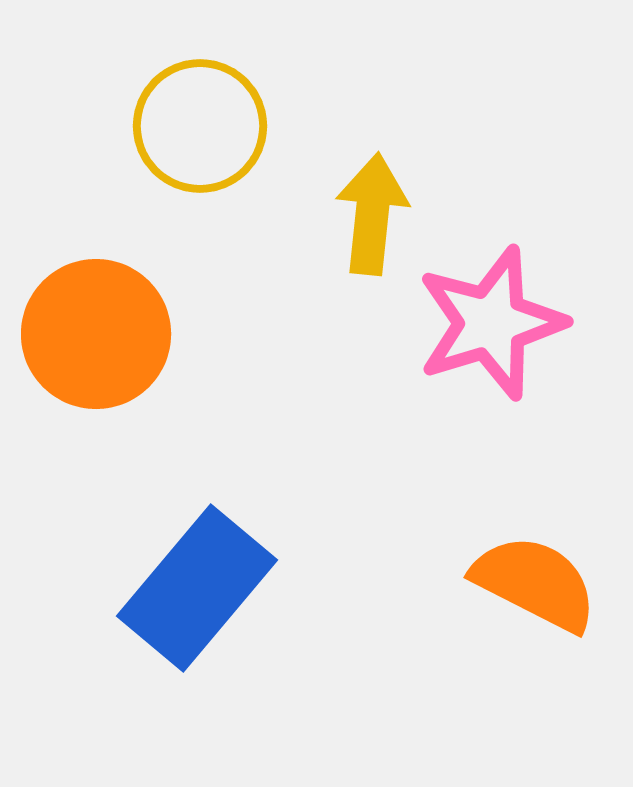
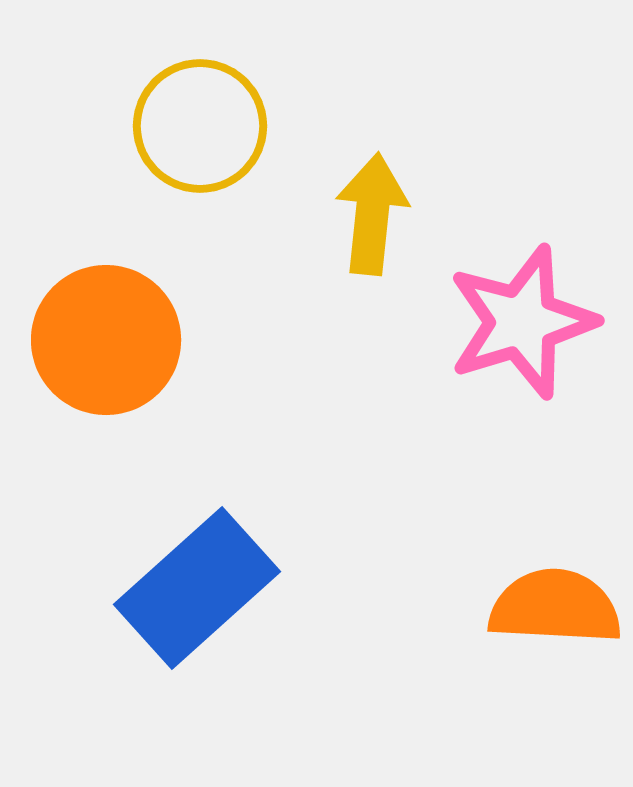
pink star: moved 31 px right, 1 px up
orange circle: moved 10 px right, 6 px down
orange semicircle: moved 20 px right, 24 px down; rotated 24 degrees counterclockwise
blue rectangle: rotated 8 degrees clockwise
